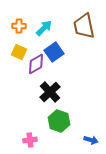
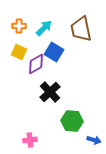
brown trapezoid: moved 3 px left, 3 px down
blue square: rotated 24 degrees counterclockwise
green hexagon: moved 13 px right; rotated 15 degrees counterclockwise
blue arrow: moved 3 px right
